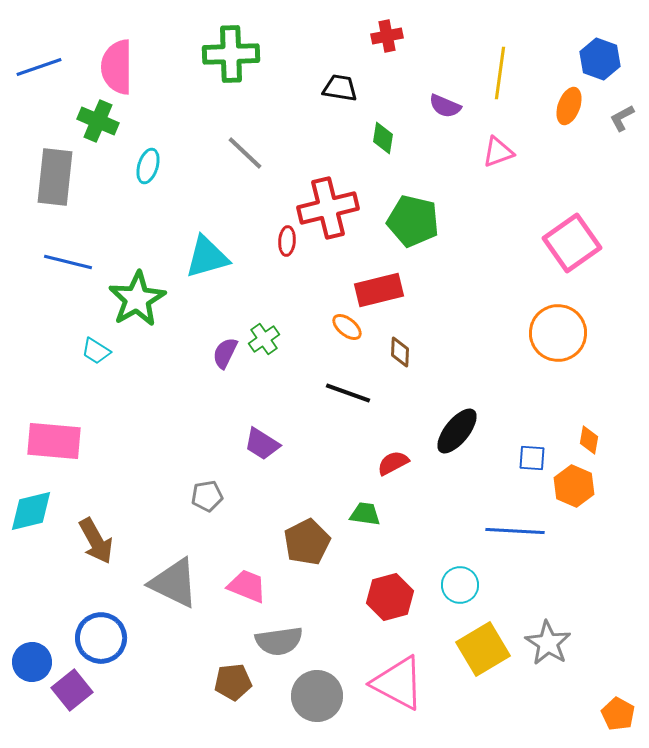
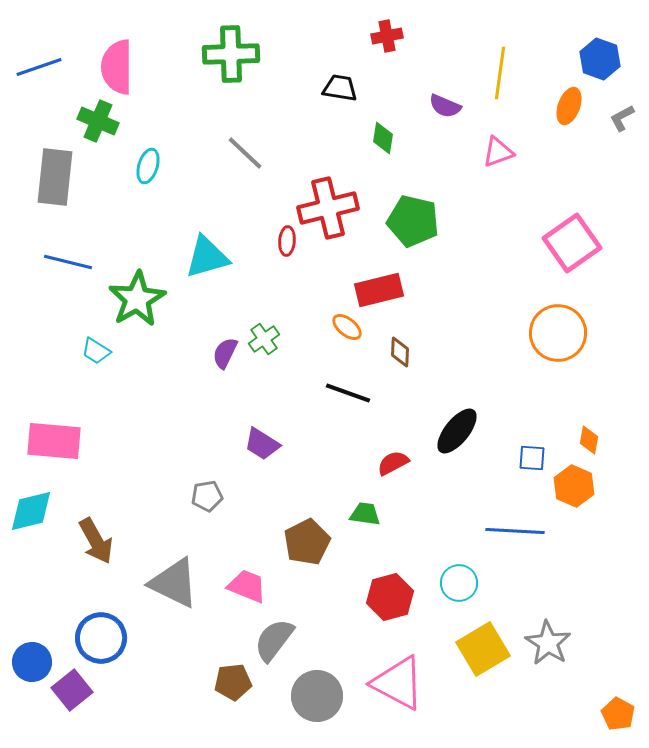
cyan circle at (460, 585): moved 1 px left, 2 px up
gray semicircle at (279, 641): moved 5 px left, 1 px up; rotated 135 degrees clockwise
